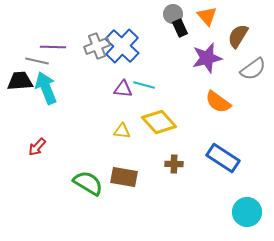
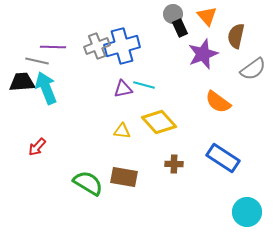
brown semicircle: moved 2 px left; rotated 20 degrees counterclockwise
blue cross: rotated 32 degrees clockwise
purple star: moved 4 px left, 4 px up; rotated 8 degrees counterclockwise
black trapezoid: moved 2 px right, 1 px down
purple triangle: rotated 18 degrees counterclockwise
